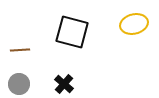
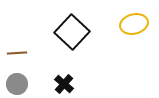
black square: rotated 28 degrees clockwise
brown line: moved 3 px left, 3 px down
gray circle: moved 2 px left
